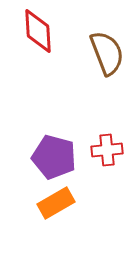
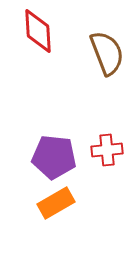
purple pentagon: rotated 9 degrees counterclockwise
